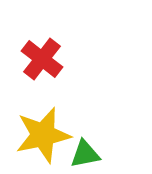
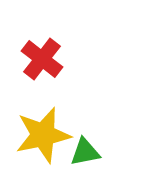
green triangle: moved 2 px up
